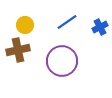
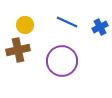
blue line: rotated 60 degrees clockwise
